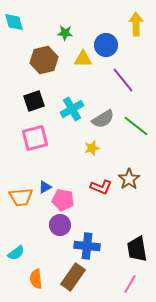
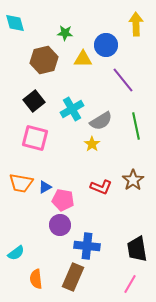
cyan diamond: moved 1 px right, 1 px down
black square: rotated 20 degrees counterclockwise
gray semicircle: moved 2 px left, 2 px down
green line: rotated 40 degrees clockwise
pink square: rotated 28 degrees clockwise
yellow star: moved 4 px up; rotated 21 degrees counterclockwise
brown star: moved 4 px right, 1 px down
orange trapezoid: moved 14 px up; rotated 15 degrees clockwise
brown rectangle: rotated 12 degrees counterclockwise
